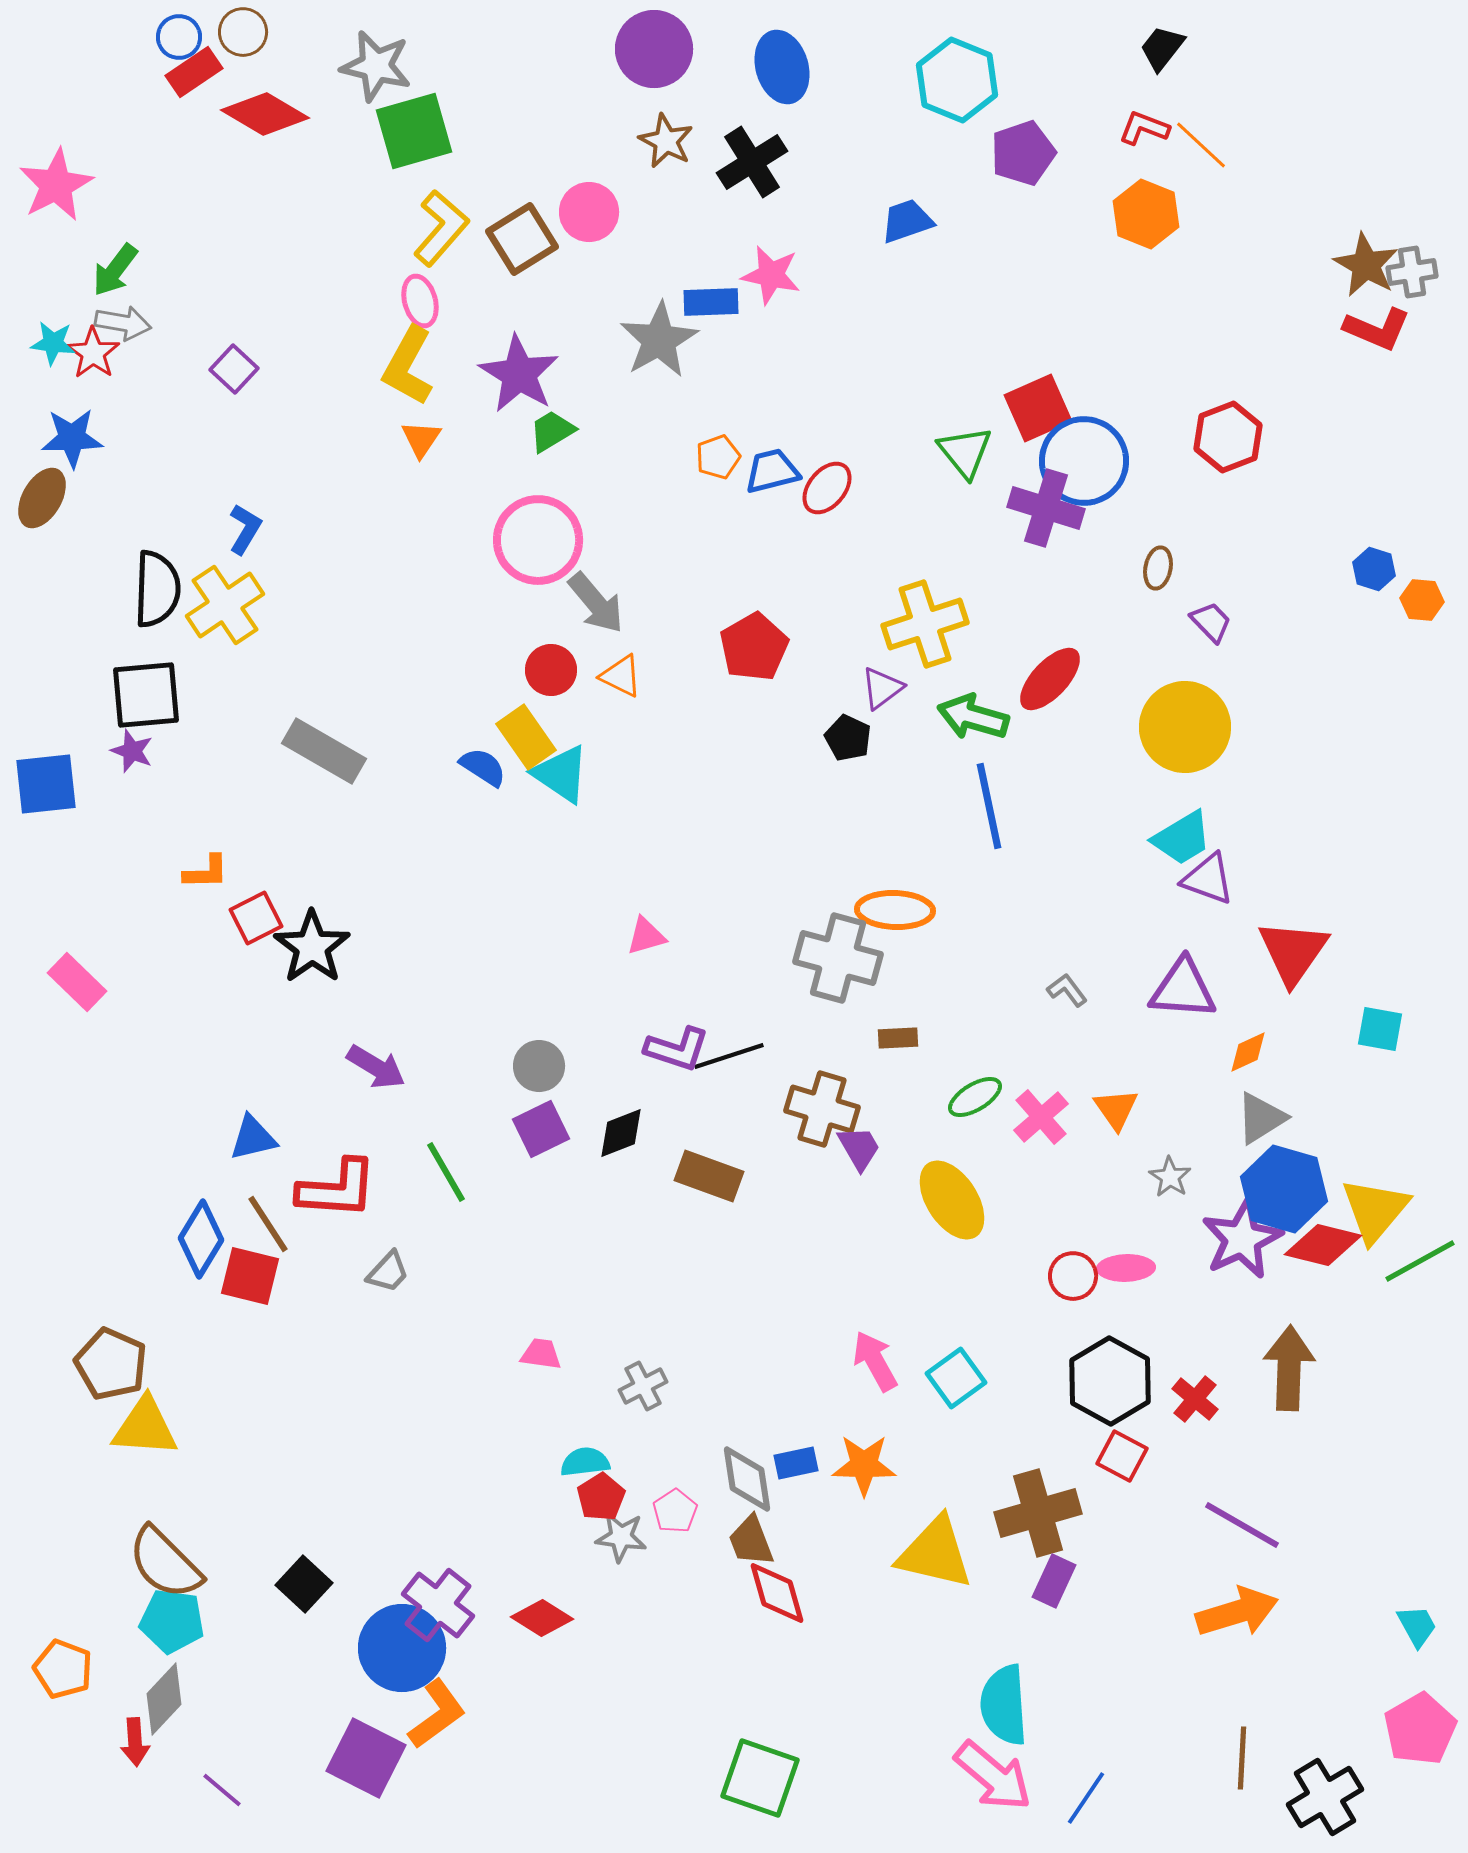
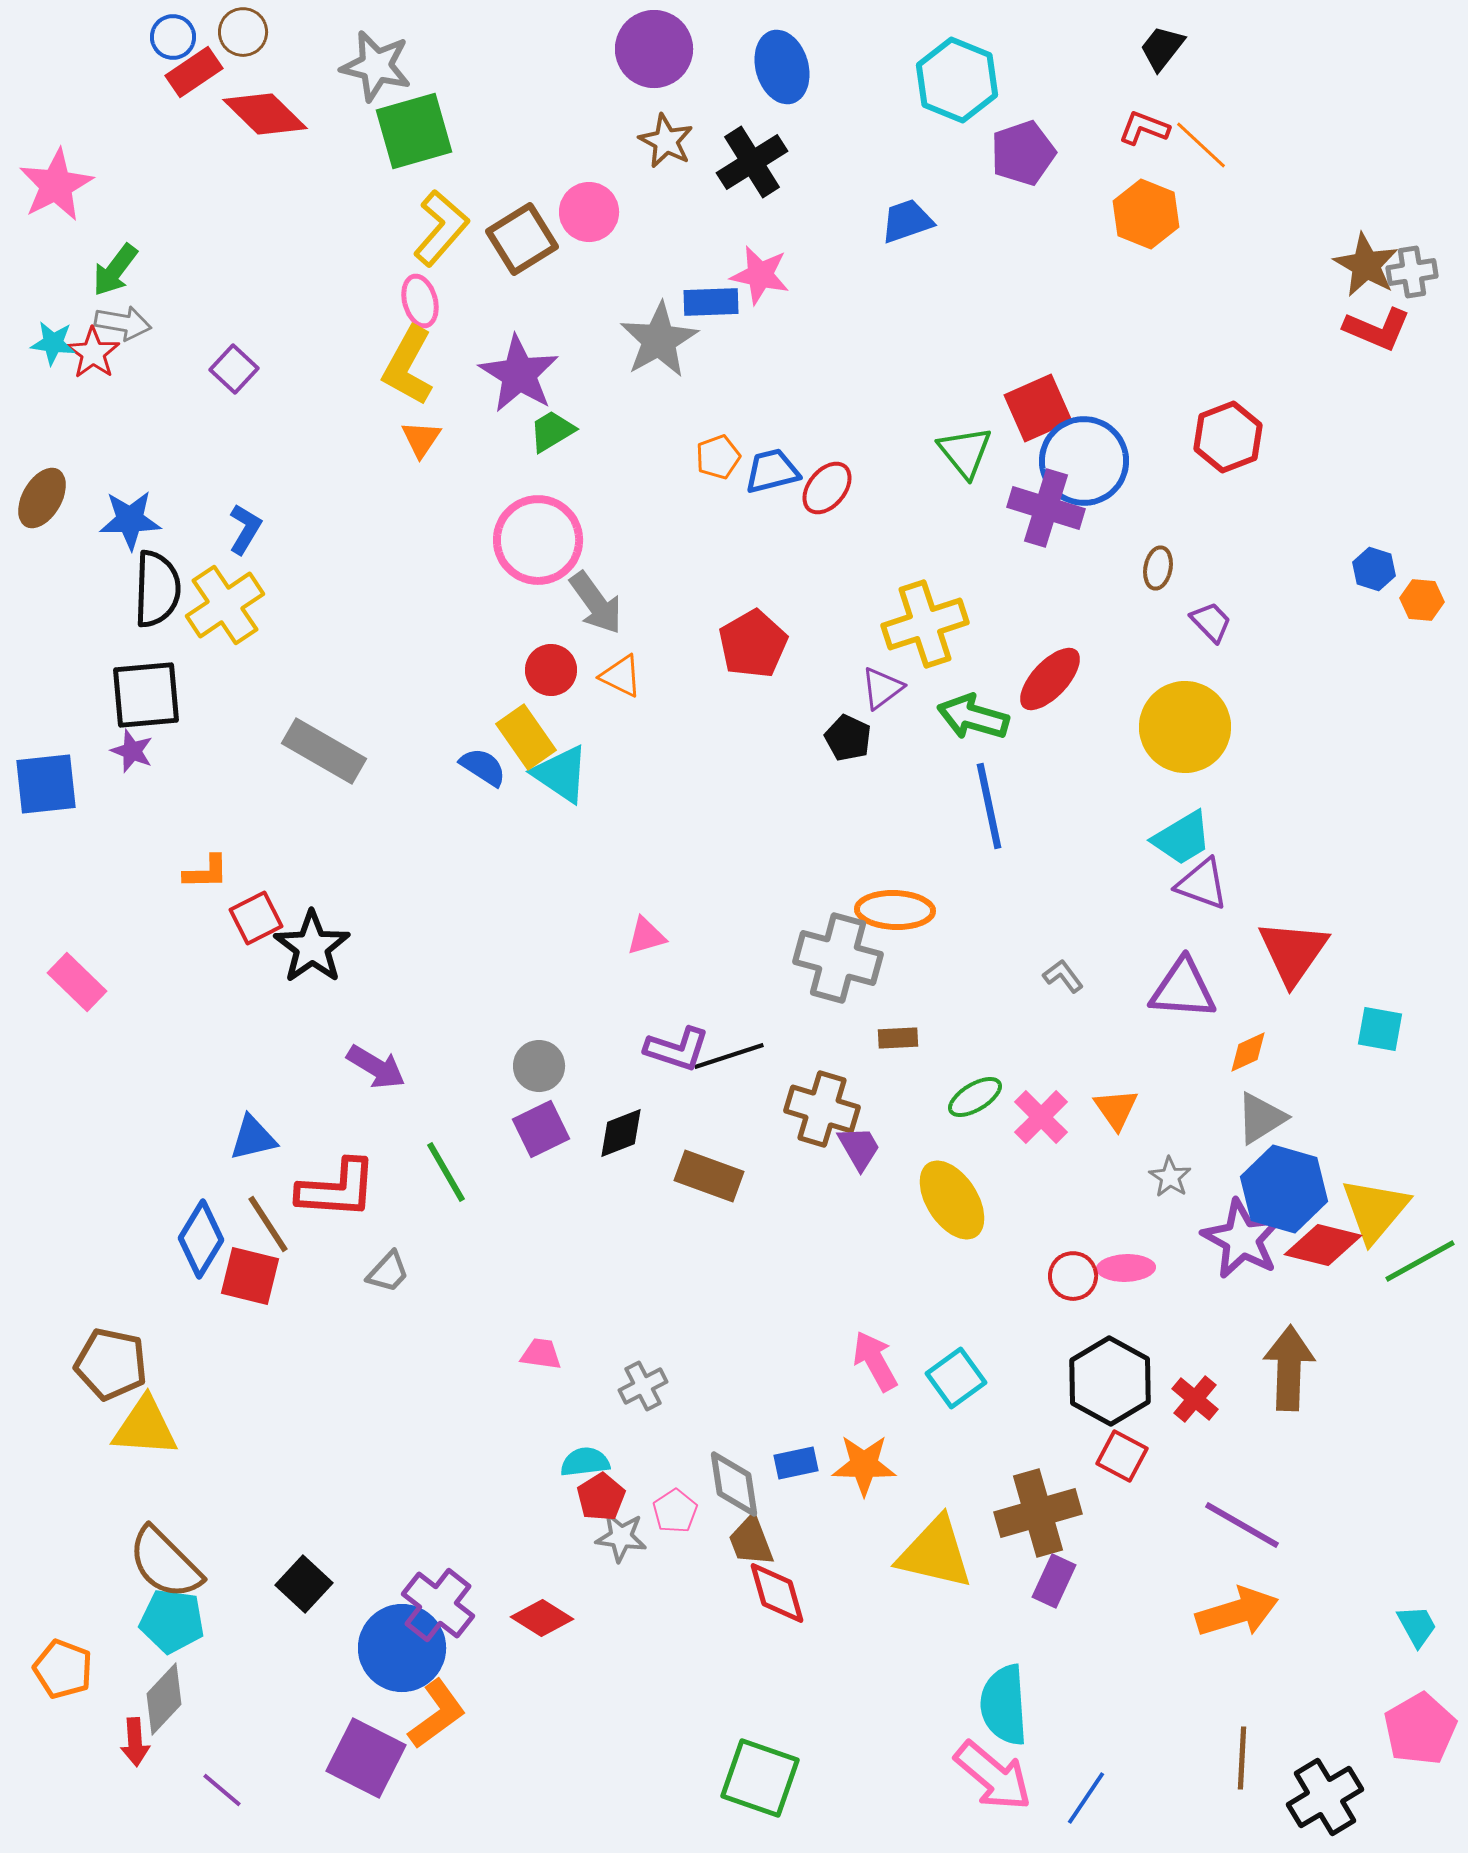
blue circle at (179, 37): moved 6 px left
red diamond at (265, 114): rotated 14 degrees clockwise
pink star at (771, 275): moved 11 px left
blue star at (72, 438): moved 58 px right, 82 px down
gray arrow at (596, 603): rotated 4 degrees clockwise
red pentagon at (754, 647): moved 1 px left, 3 px up
purple triangle at (1208, 879): moved 6 px left, 5 px down
gray L-shape at (1067, 990): moved 4 px left, 14 px up
pink cross at (1041, 1117): rotated 4 degrees counterclockwise
purple star at (1242, 1239): rotated 18 degrees counterclockwise
brown pentagon at (111, 1364): rotated 12 degrees counterclockwise
gray diamond at (747, 1479): moved 13 px left, 5 px down
